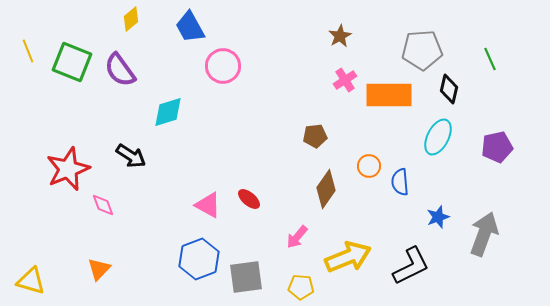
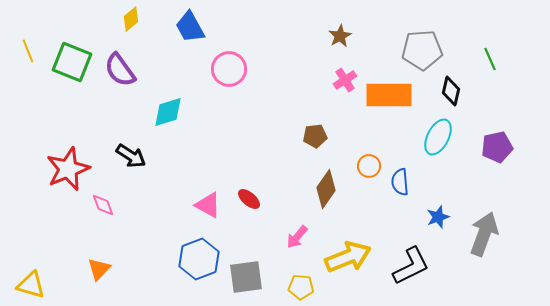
pink circle: moved 6 px right, 3 px down
black diamond: moved 2 px right, 2 px down
yellow triangle: moved 4 px down
